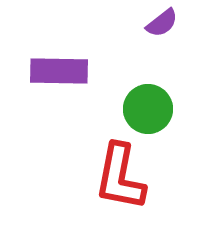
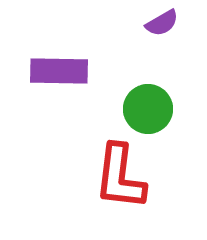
purple semicircle: rotated 8 degrees clockwise
red L-shape: rotated 4 degrees counterclockwise
